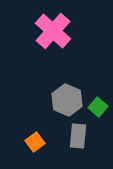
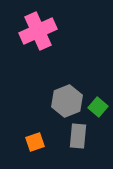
pink cross: moved 15 px left; rotated 24 degrees clockwise
gray hexagon: moved 1 px down; rotated 16 degrees clockwise
orange square: rotated 18 degrees clockwise
